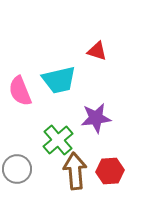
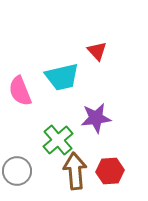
red triangle: rotated 30 degrees clockwise
cyan trapezoid: moved 3 px right, 3 px up
gray circle: moved 2 px down
